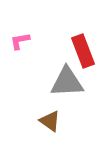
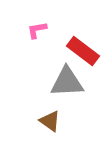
pink L-shape: moved 17 px right, 11 px up
red rectangle: rotated 32 degrees counterclockwise
